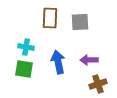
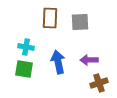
brown cross: moved 1 px right, 1 px up
